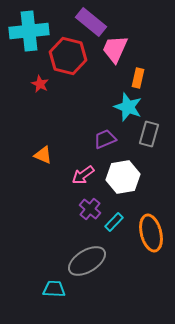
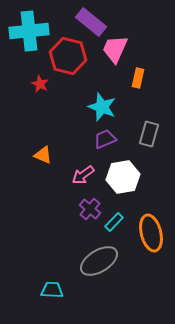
cyan star: moved 26 px left
gray ellipse: moved 12 px right
cyan trapezoid: moved 2 px left, 1 px down
